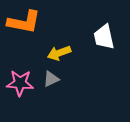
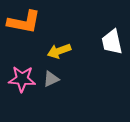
white trapezoid: moved 8 px right, 5 px down
yellow arrow: moved 2 px up
pink star: moved 2 px right, 4 px up
